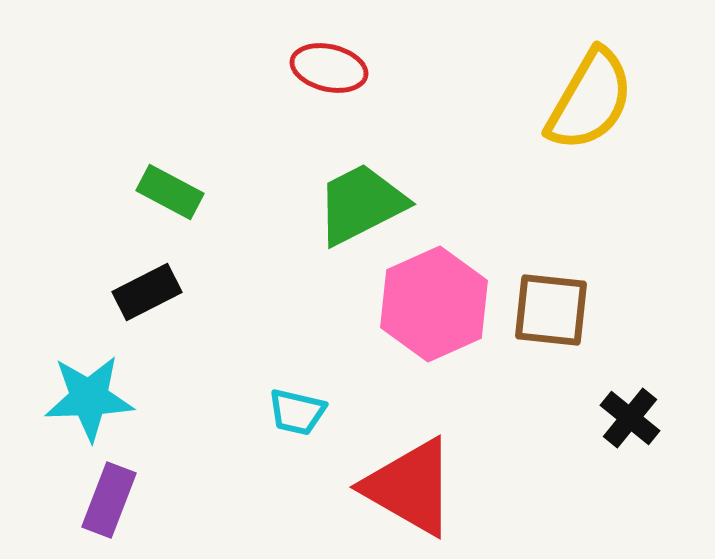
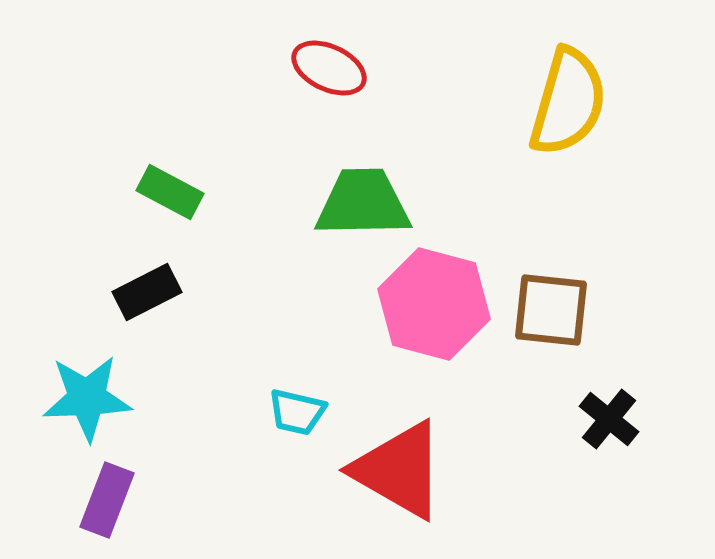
red ellipse: rotated 12 degrees clockwise
yellow semicircle: moved 22 px left, 2 px down; rotated 14 degrees counterclockwise
green trapezoid: moved 2 px right, 1 px up; rotated 26 degrees clockwise
pink hexagon: rotated 21 degrees counterclockwise
cyan star: moved 2 px left
black cross: moved 21 px left, 1 px down
red triangle: moved 11 px left, 17 px up
purple rectangle: moved 2 px left
